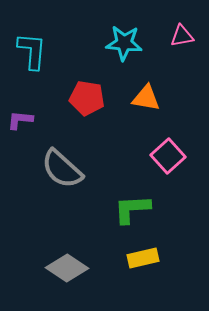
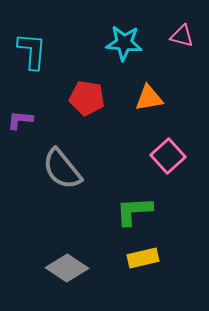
pink triangle: rotated 25 degrees clockwise
orange triangle: moved 3 px right; rotated 20 degrees counterclockwise
gray semicircle: rotated 9 degrees clockwise
green L-shape: moved 2 px right, 2 px down
